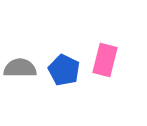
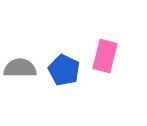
pink rectangle: moved 4 px up
